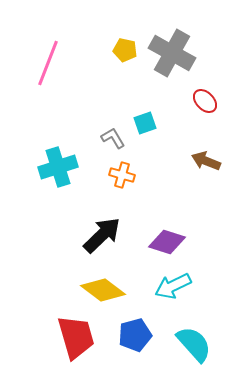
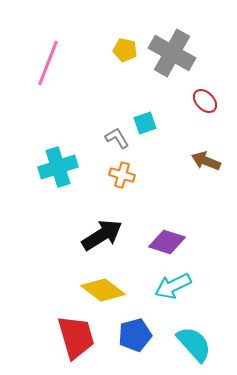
gray L-shape: moved 4 px right
black arrow: rotated 12 degrees clockwise
